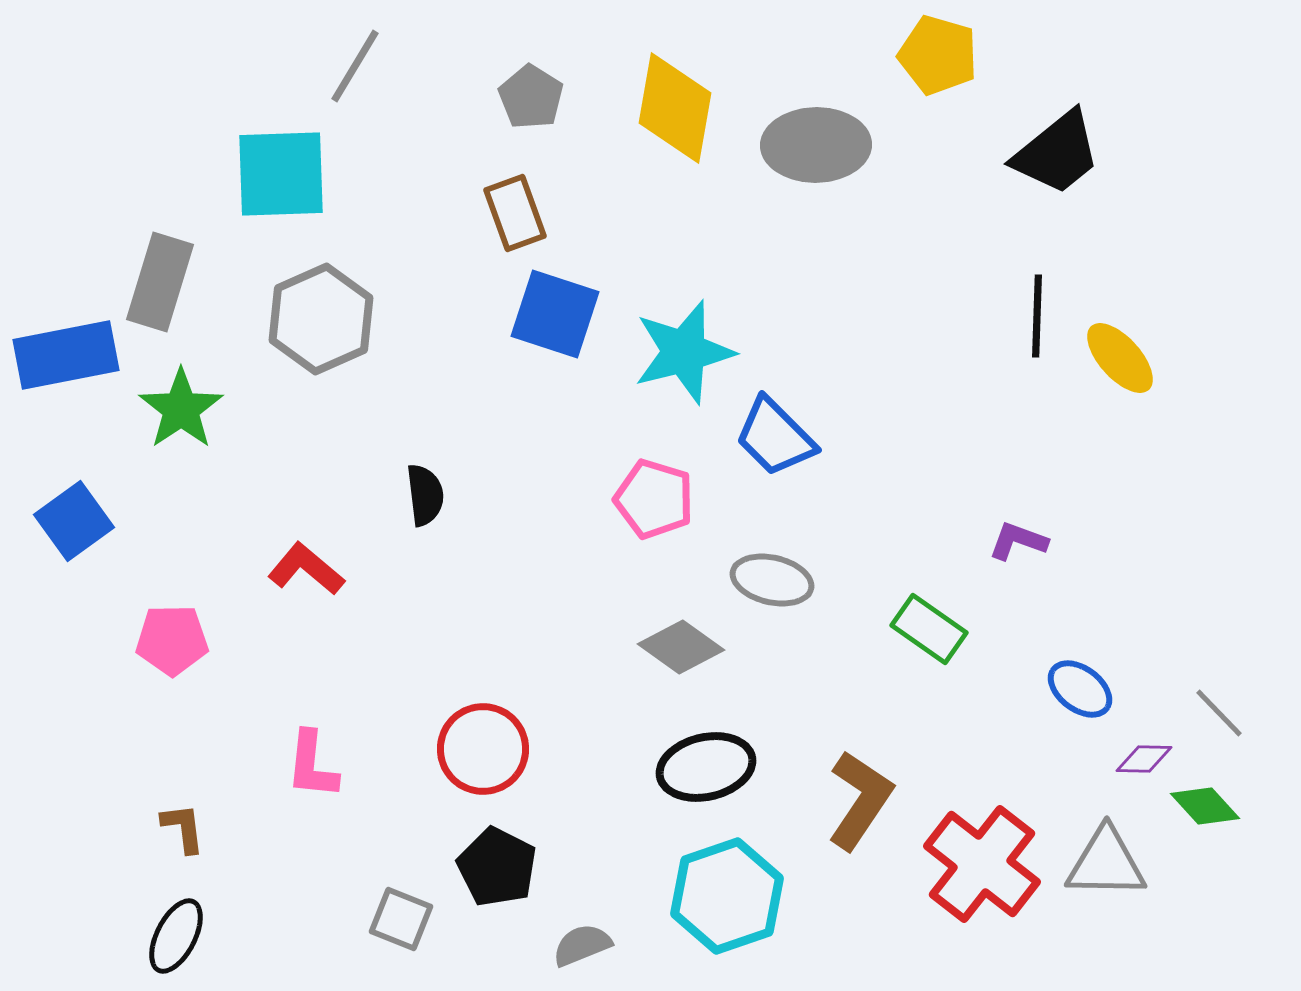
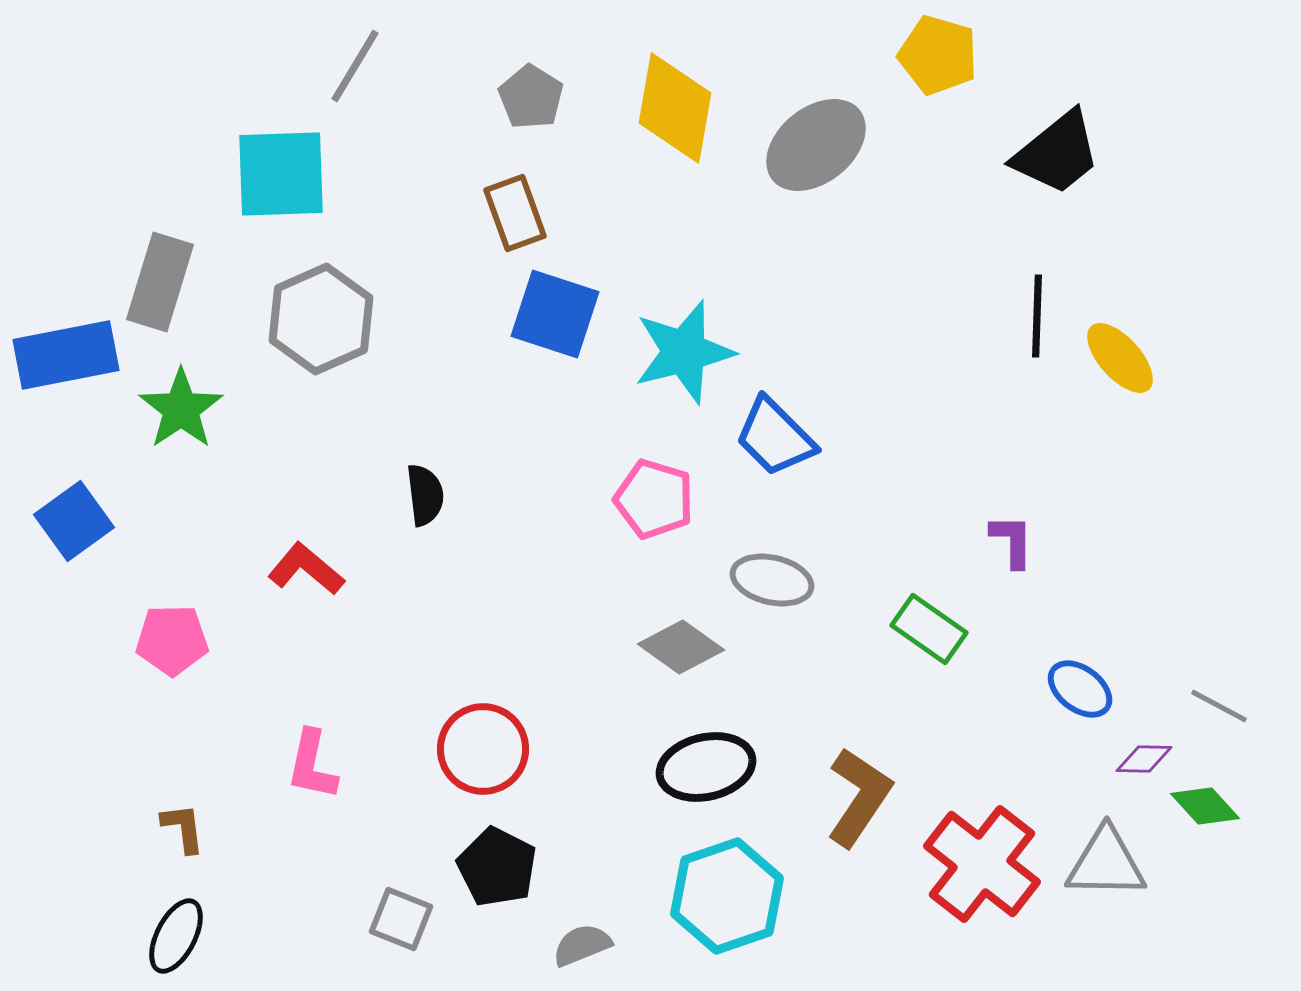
gray ellipse at (816, 145): rotated 38 degrees counterclockwise
purple L-shape at (1018, 541): moved 6 px left; rotated 70 degrees clockwise
gray line at (1219, 713): moved 7 px up; rotated 18 degrees counterclockwise
pink L-shape at (312, 765): rotated 6 degrees clockwise
brown L-shape at (860, 800): moved 1 px left, 3 px up
